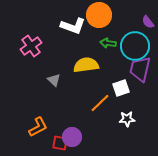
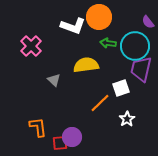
orange circle: moved 2 px down
pink cross: rotated 10 degrees counterclockwise
purple trapezoid: moved 1 px right
white star: rotated 28 degrees counterclockwise
orange L-shape: rotated 70 degrees counterclockwise
red square: rotated 14 degrees counterclockwise
